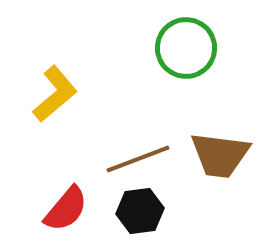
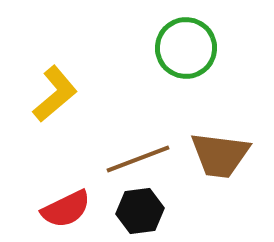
red semicircle: rotated 24 degrees clockwise
